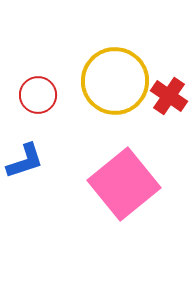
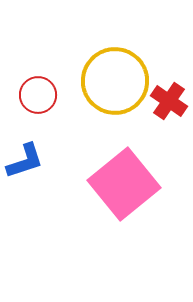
red cross: moved 5 px down
